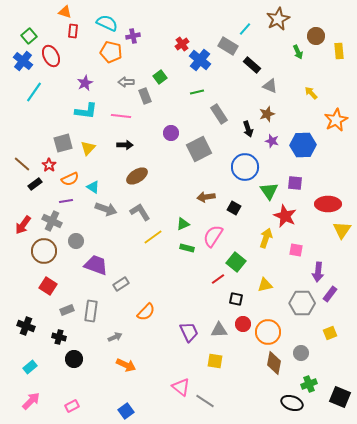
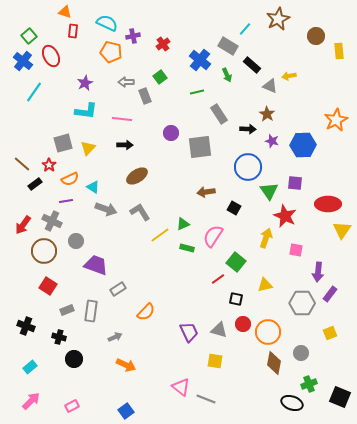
red cross at (182, 44): moved 19 px left
green arrow at (298, 52): moved 71 px left, 23 px down
yellow arrow at (311, 93): moved 22 px left, 17 px up; rotated 56 degrees counterclockwise
brown star at (267, 114): rotated 21 degrees counterclockwise
pink line at (121, 116): moved 1 px right, 3 px down
black arrow at (248, 129): rotated 70 degrees counterclockwise
gray square at (199, 149): moved 1 px right, 2 px up; rotated 20 degrees clockwise
blue circle at (245, 167): moved 3 px right
brown arrow at (206, 197): moved 5 px up
yellow line at (153, 237): moved 7 px right, 2 px up
gray rectangle at (121, 284): moved 3 px left, 5 px down
gray triangle at (219, 330): rotated 18 degrees clockwise
gray line at (205, 401): moved 1 px right, 2 px up; rotated 12 degrees counterclockwise
